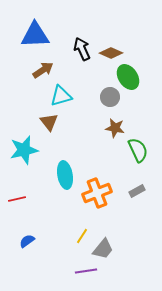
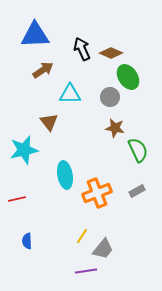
cyan triangle: moved 9 px right, 2 px up; rotated 15 degrees clockwise
blue semicircle: rotated 56 degrees counterclockwise
